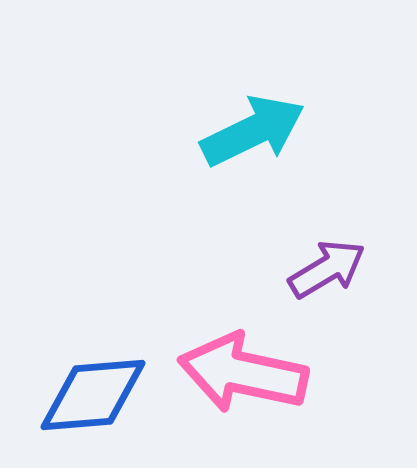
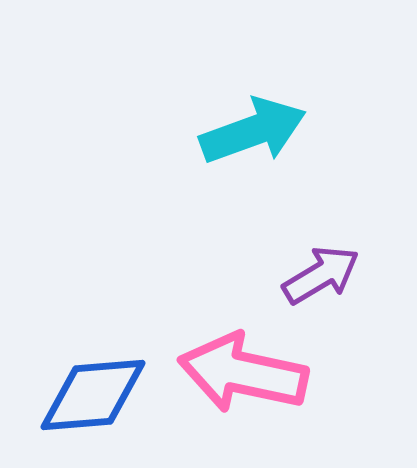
cyan arrow: rotated 6 degrees clockwise
purple arrow: moved 6 px left, 6 px down
